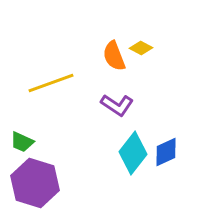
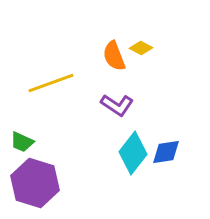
blue diamond: rotated 16 degrees clockwise
